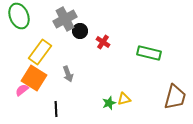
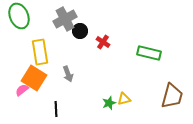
yellow rectangle: rotated 45 degrees counterclockwise
brown trapezoid: moved 3 px left, 1 px up
